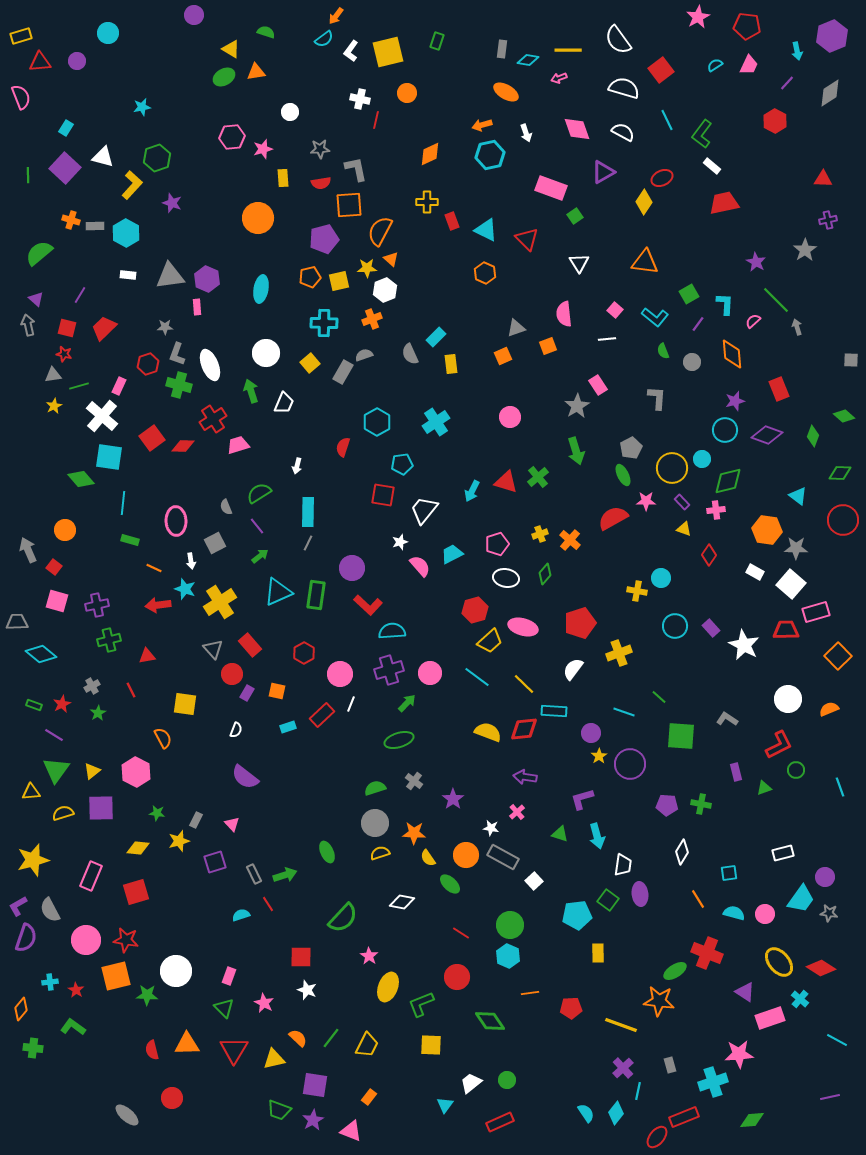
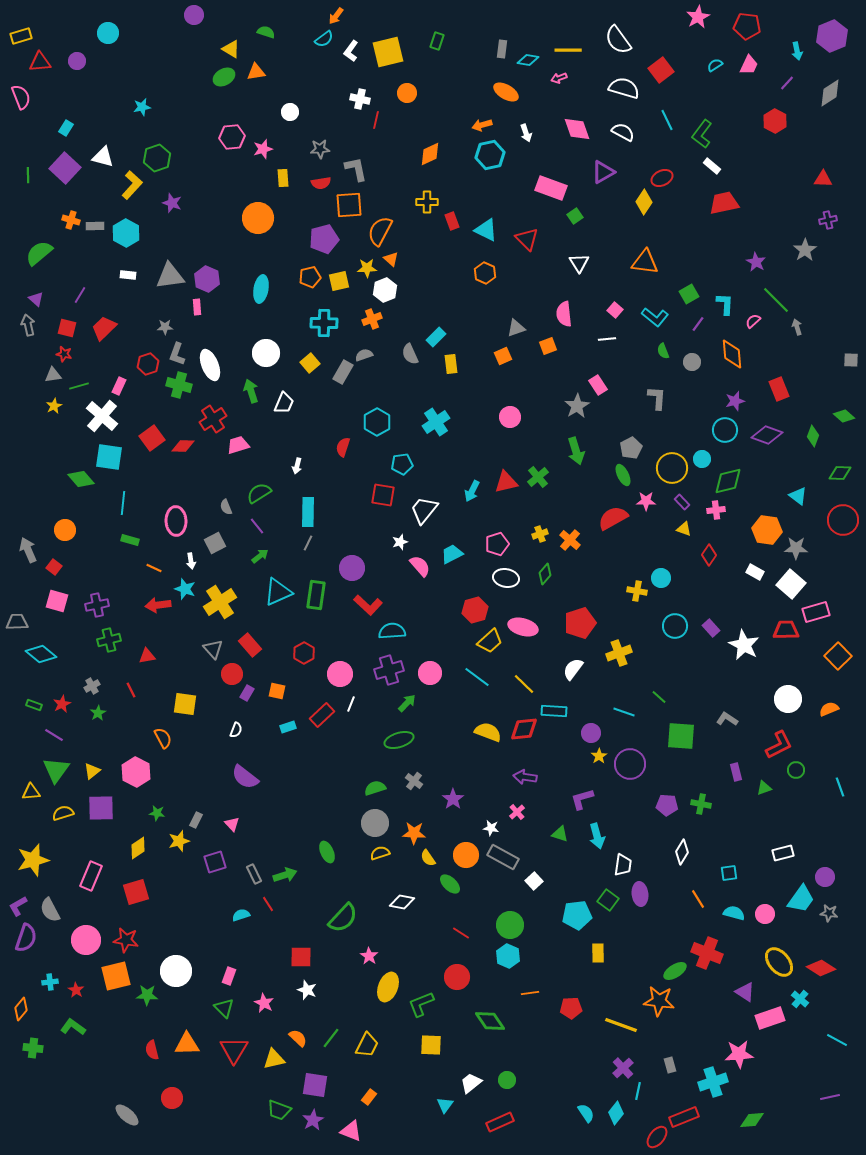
red triangle at (506, 482): rotated 30 degrees counterclockwise
yellow diamond at (138, 848): rotated 40 degrees counterclockwise
